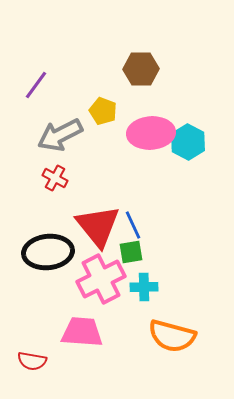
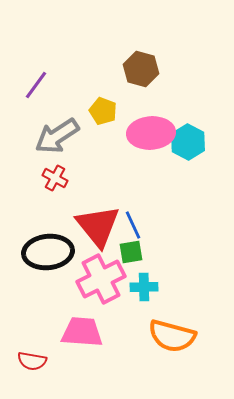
brown hexagon: rotated 16 degrees clockwise
gray arrow: moved 3 px left, 1 px down; rotated 6 degrees counterclockwise
